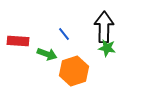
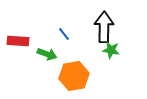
green star: moved 4 px right, 2 px down
orange hexagon: moved 5 px down; rotated 8 degrees clockwise
